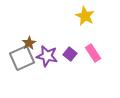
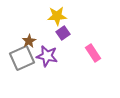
yellow star: moved 28 px left; rotated 30 degrees counterclockwise
brown star: moved 2 px up
purple square: moved 7 px left, 21 px up; rotated 16 degrees clockwise
